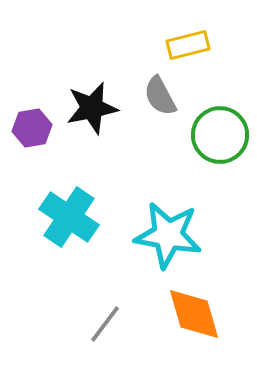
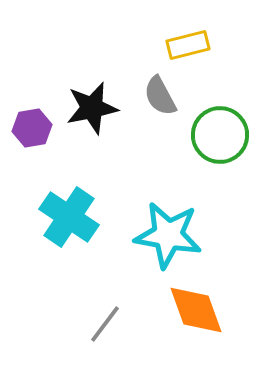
orange diamond: moved 2 px right, 4 px up; rotated 4 degrees counterclockwise
